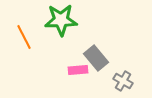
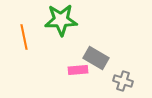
orange line: rotated 15 degrees clockwise
gray rectangle: rotated 20 degrees counterclockwise
gray cross: rotated 12 degrees counterclockwise
